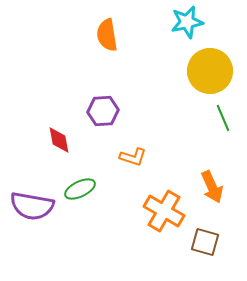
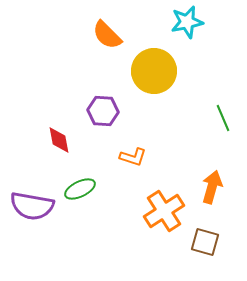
orange semicircle: rotated 36 degrees counterclockwise
yellow circle: moved 56 px left
purple hexagon: rotated 8 degrees clockwise
orange arrow: rotated 140 degrees counterclockwise
orange cross: rotated 27 degrees clockwise
